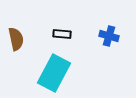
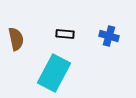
black rectangle: moved 3 px right
